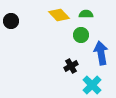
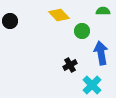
green semicircle: moved 17 px right, 3 px up
black circle: moved 1 px left
green circle: moved 1 px right, 4 px up
black cross: moved 1 px left, 1 px up
